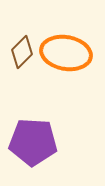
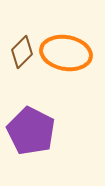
purple pentagon: moved 2 px left, 11 px up; rotated 24 degrees clockwise
